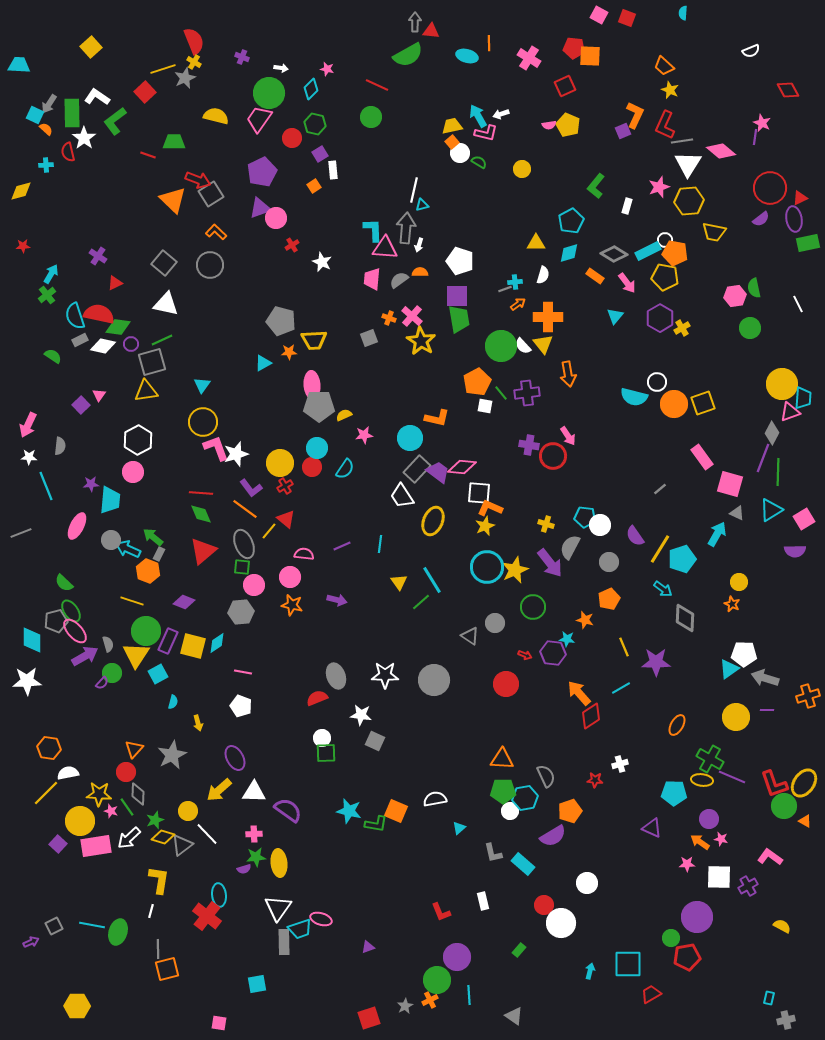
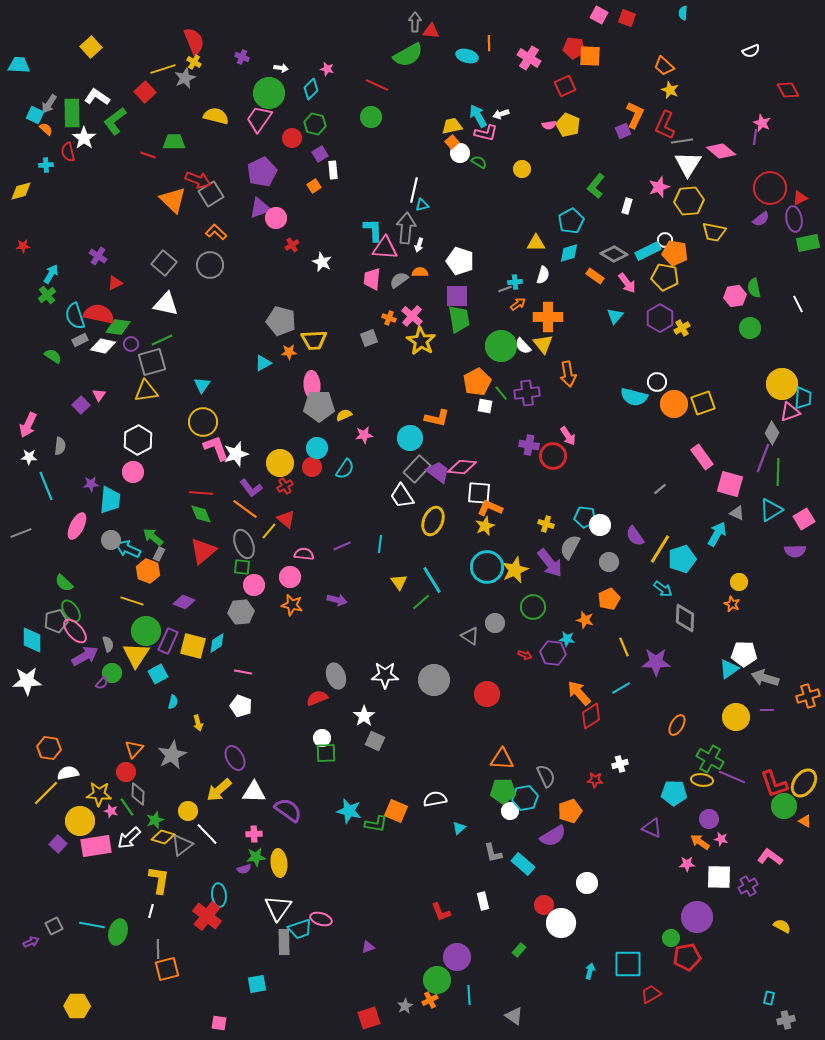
red circle at (506, 684): moved 19 px left, 10 px down
white star at (361, 715): moved 3 px right, 1 px down; rotated 30 degrees clockwise
